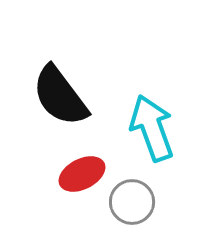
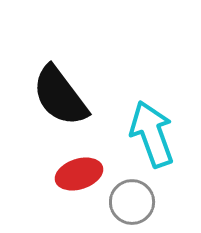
cyan arrow: moved 6 px down
red ellipse: moved 3 px left; rotated 9 degrees clockwise
